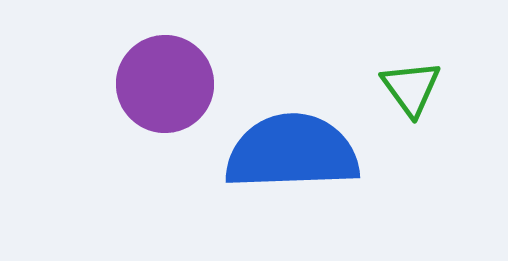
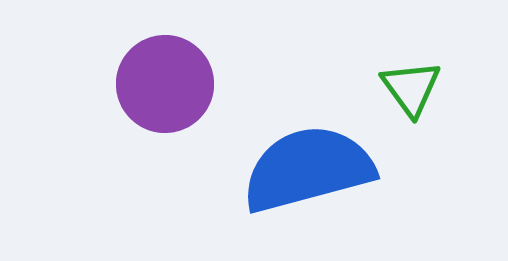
blue semicircle: moved 16 px right, 17 px down; rotated 13 degrees counterclockwise
